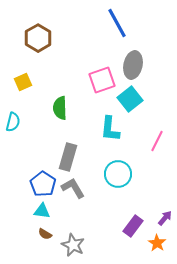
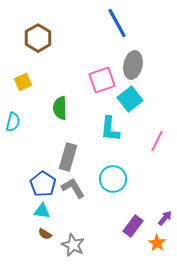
cyan circle: moved 5 px left, 5 px down
